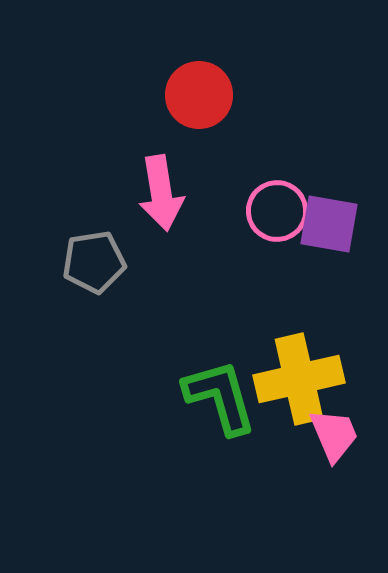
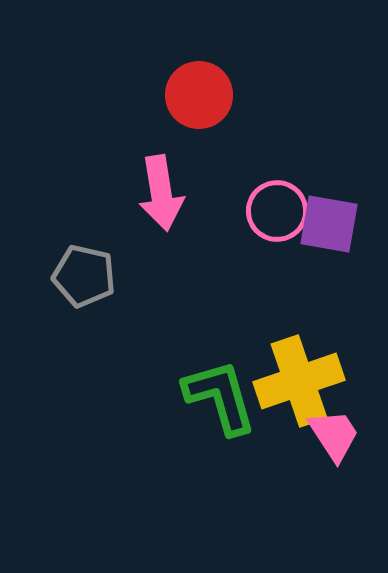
gray pentagon: moved 10 px left, 14 px down; rotated 22 degrees clockwise
yellow cross: moved 2 px down; rotated 6 degrees counterclockwise
pink trapezoid: rotated 10 degrees counterclockwise
